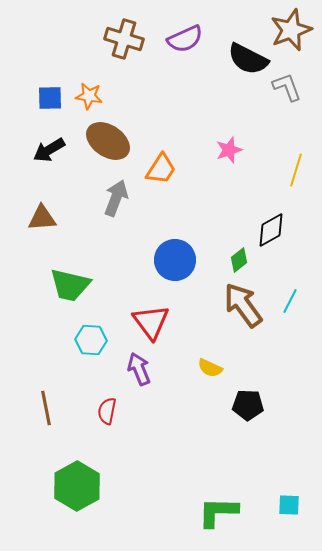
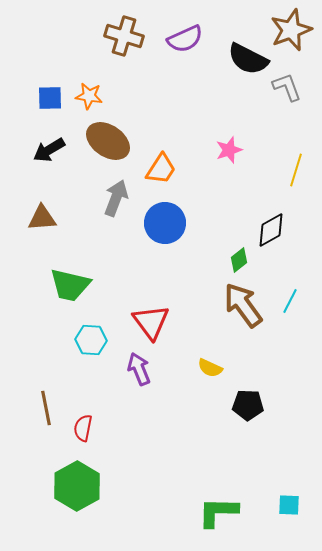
brown cross: moved 3 px up
blue circle: moved 10 px left, 37 px up
red semicircle: moved 24 px left, 17 px down
